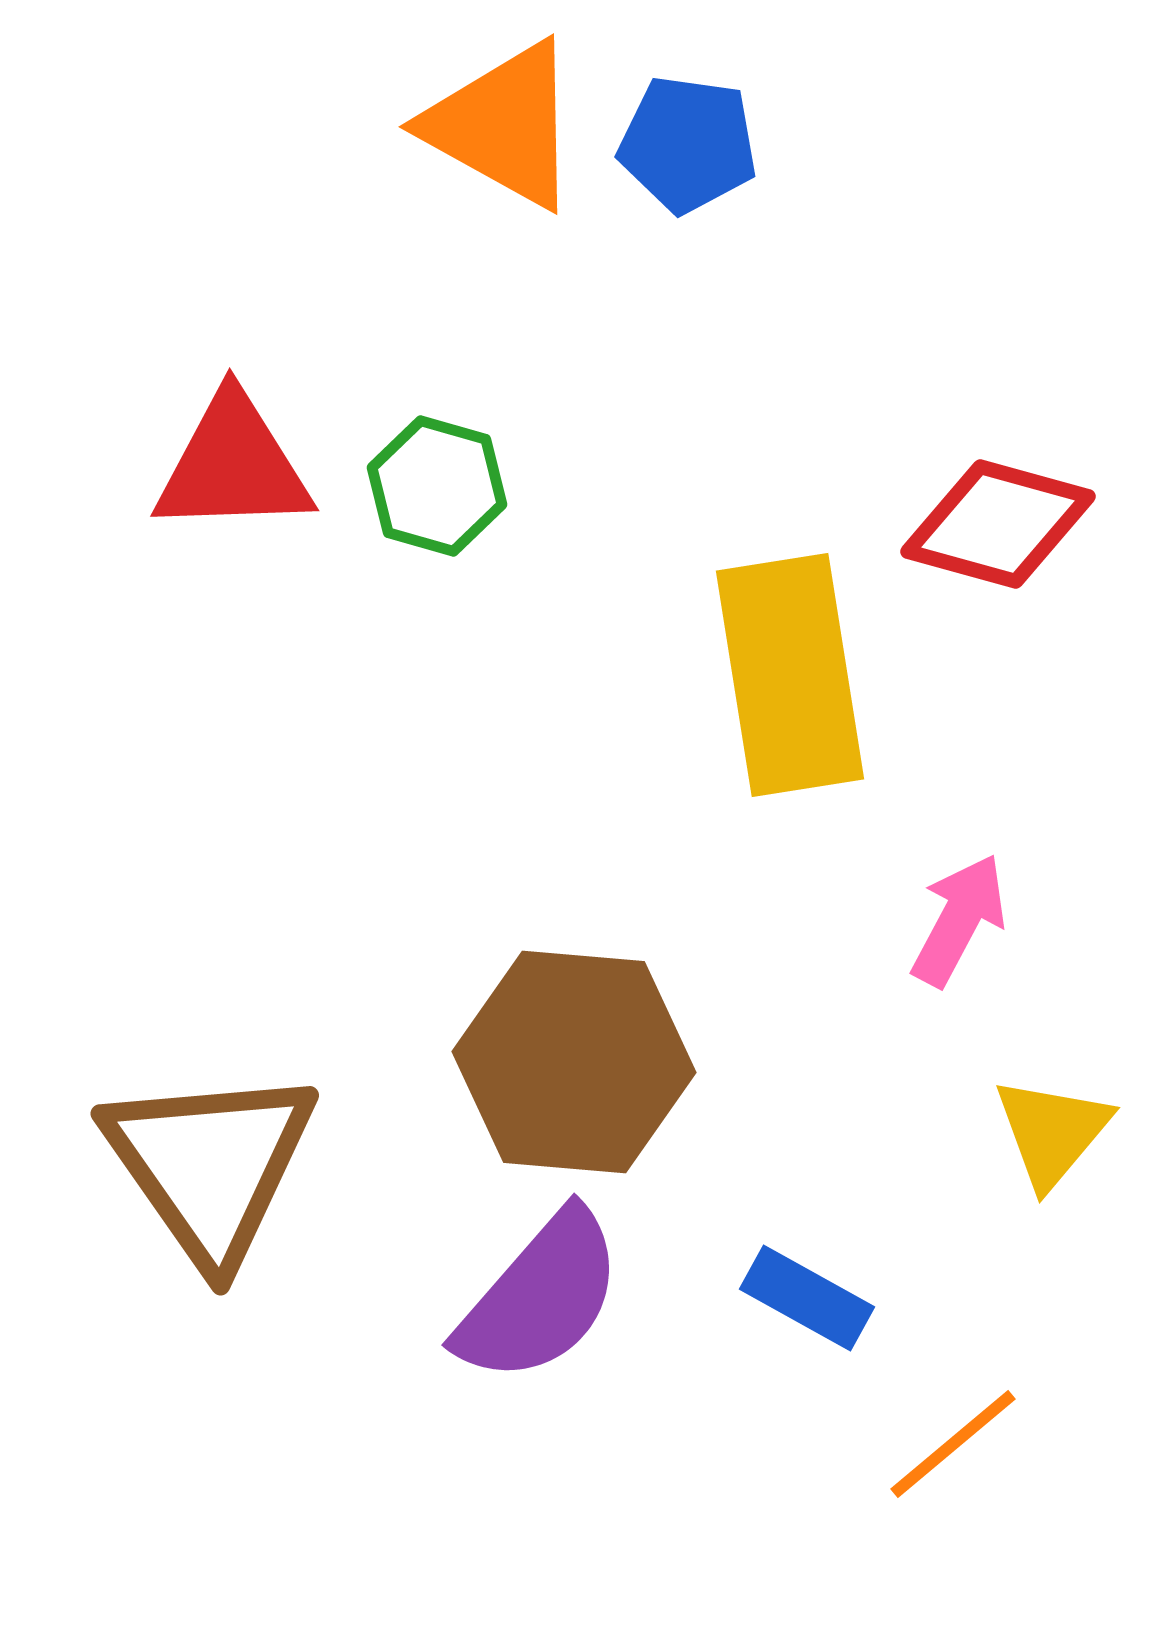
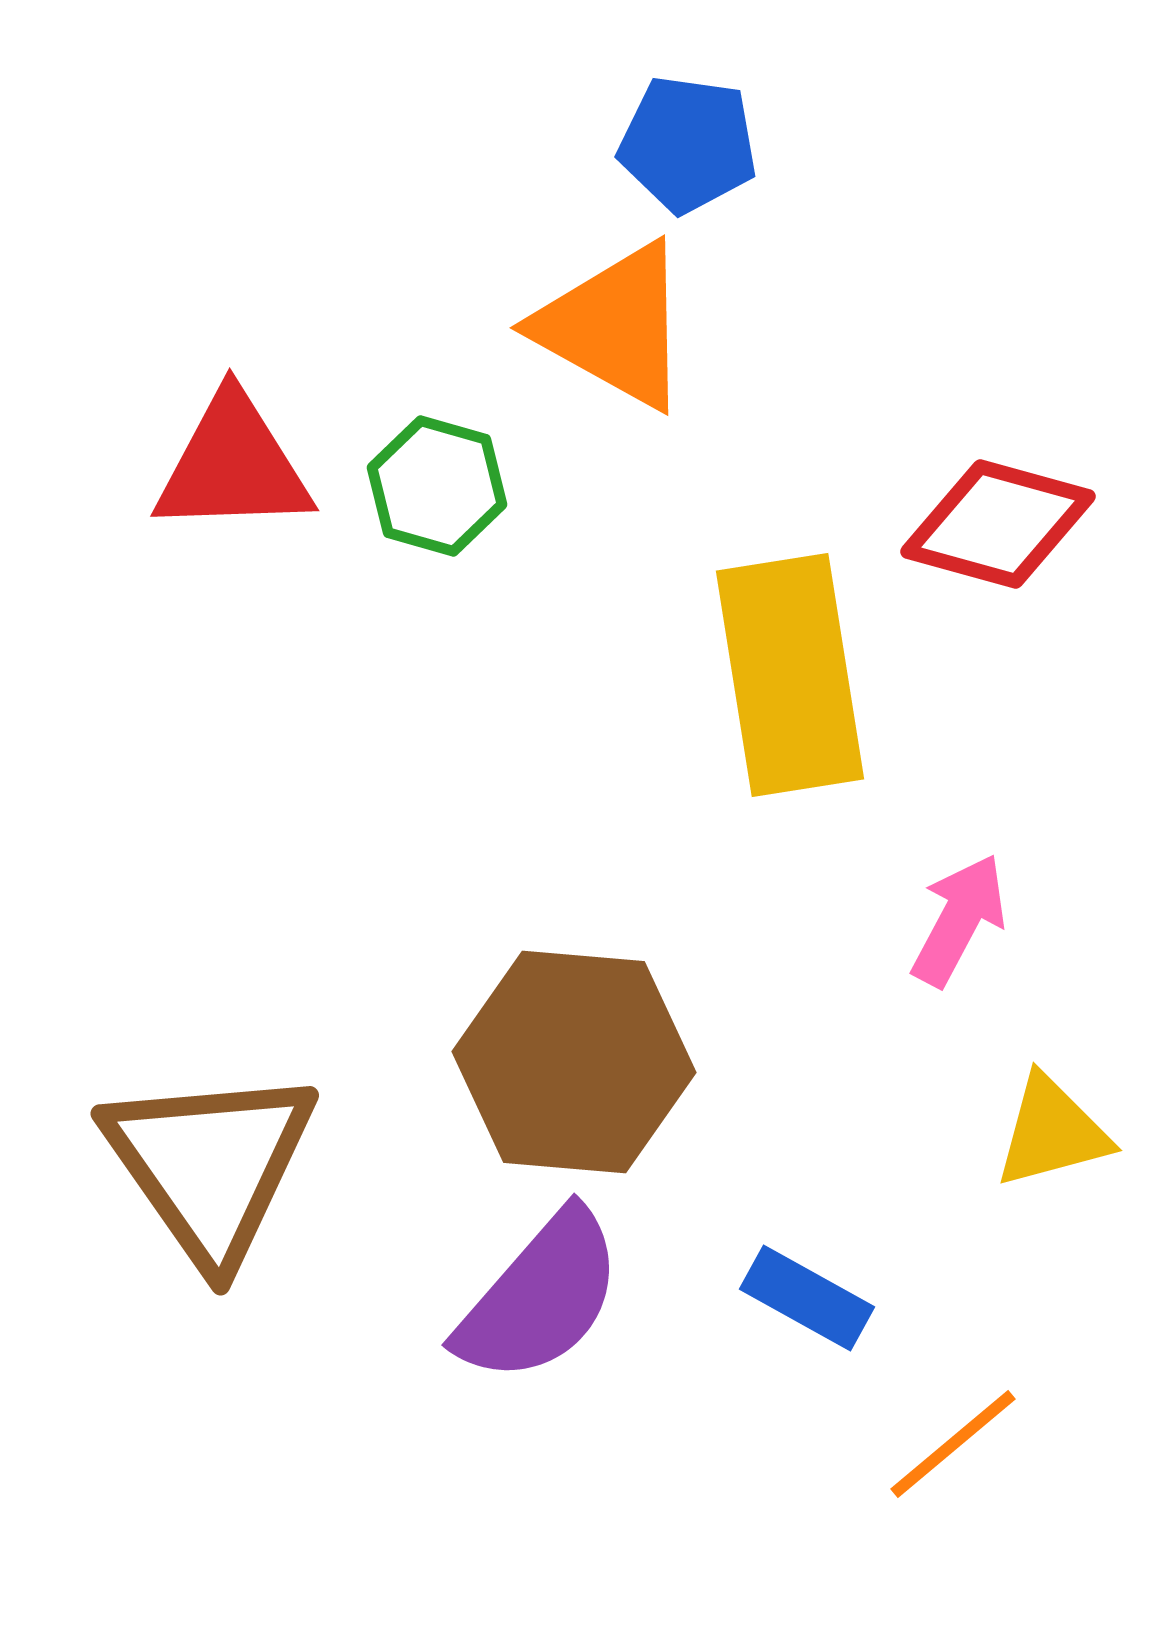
orange triangle: moved 111 px right, 201 px down
yellow triangle: rotated 35 degrees clockwise
